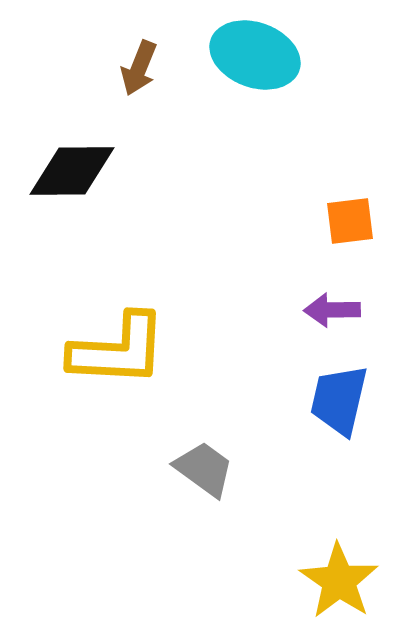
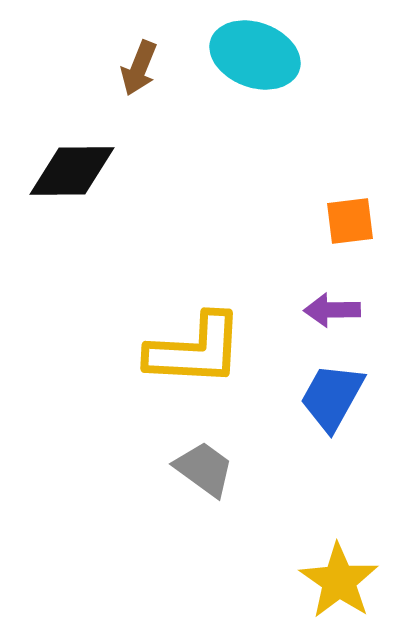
yellow L-shape: moved 77 px right
blue trapezoid: moved 7 px left, 3 px up; rotated 16 degrees clockwise
